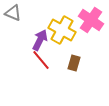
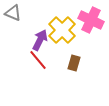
pink cross: rotated 10 degrees counterclockwise
yellow cross: rotated 16 degrees clockwise
red line: moved 3 px left
